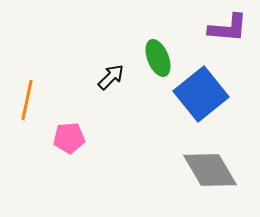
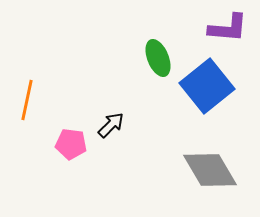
black arrow: moved 48 px down
blue square: moved 6 px right, 8 px up
pink pentagon: moved 2 px right, 6 px down; rotated 12 degrees clockwise
